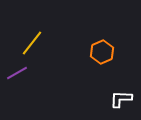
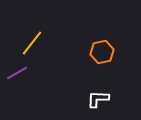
orange hexagon: rotated 10 degrees clockwise
white L-shape: moved 23 px left
